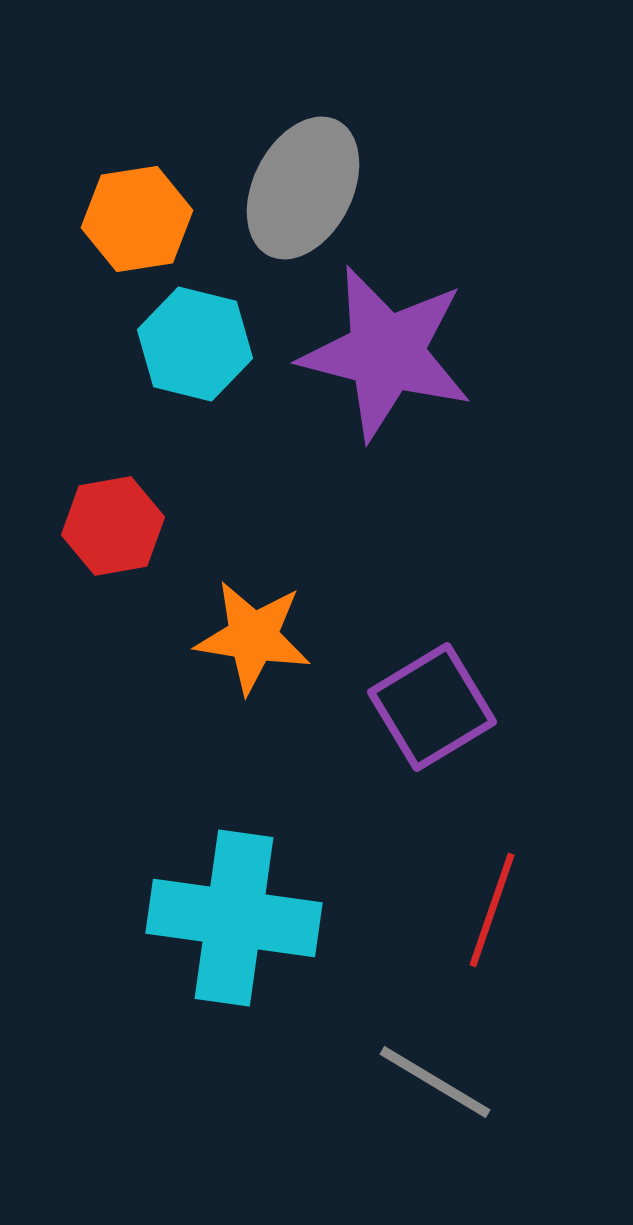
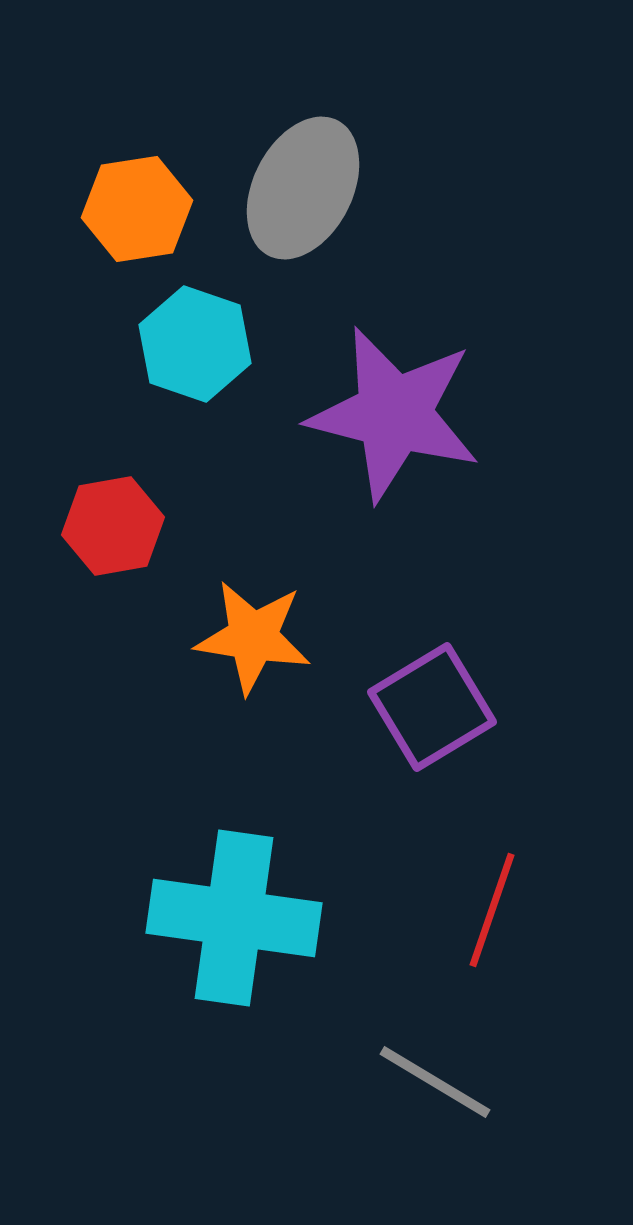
orange hexagon: moved 10 px up
cyan hexagon: rotated 5 degrees clockwise
purple star: moved 8 px right, 61 px down
